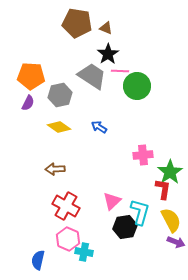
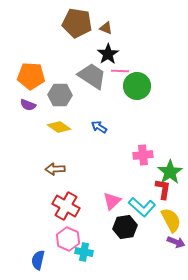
gray hexagon: rotated 15 degrees clockwise
purple semicircle: moved 2 px down; rotated 84 degrees clockwise
cyan L-shape: moved 2 px right, 5 px up; rotated 116 degrees clockwise
